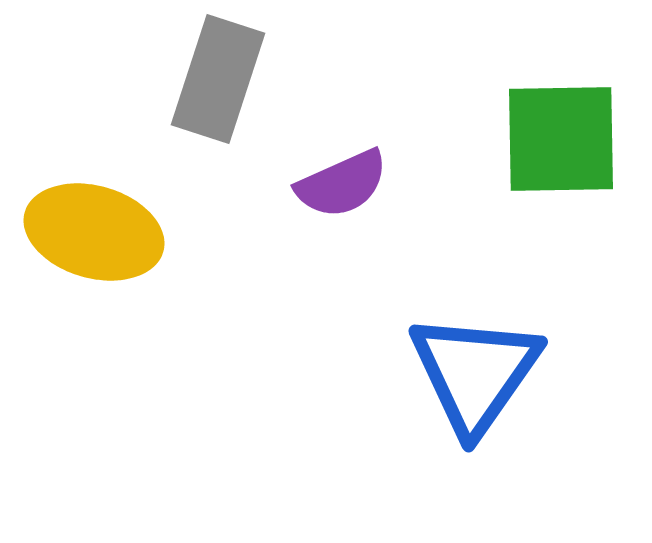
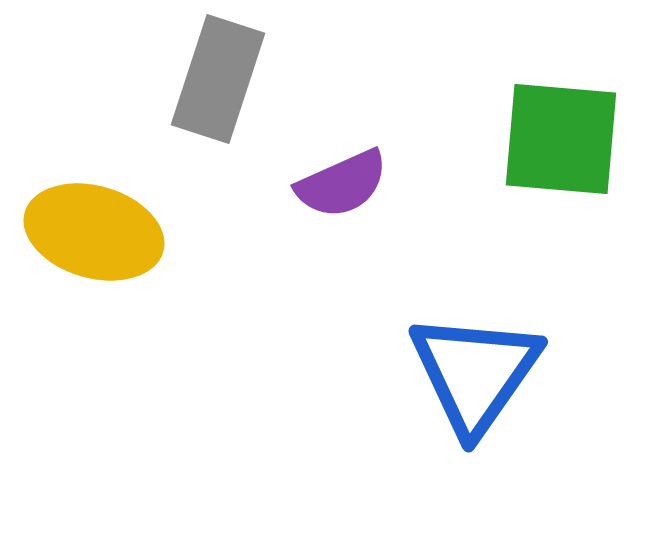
green square: rotated 6 degrees clockwise
